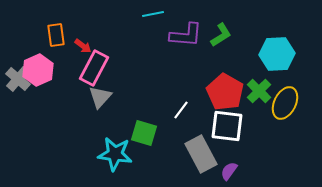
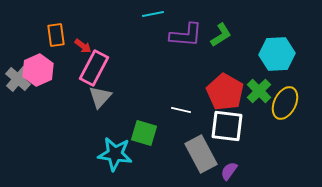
white line: rotated 66 degrees clockwise
